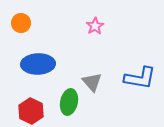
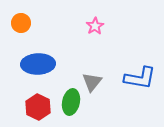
gray triangle: rotated 20 degrees clockwise
green ellipse: moved 2 px right
red hexagon: moved 7 px right, 4 px up
